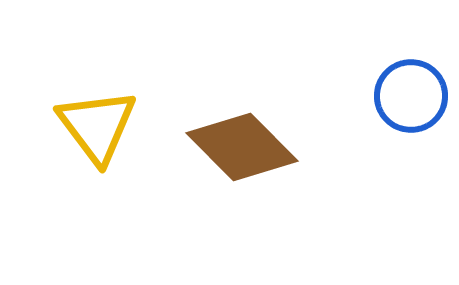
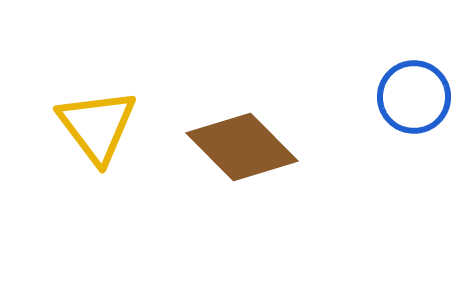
blue circle: moved 3 px right, 1 px down
